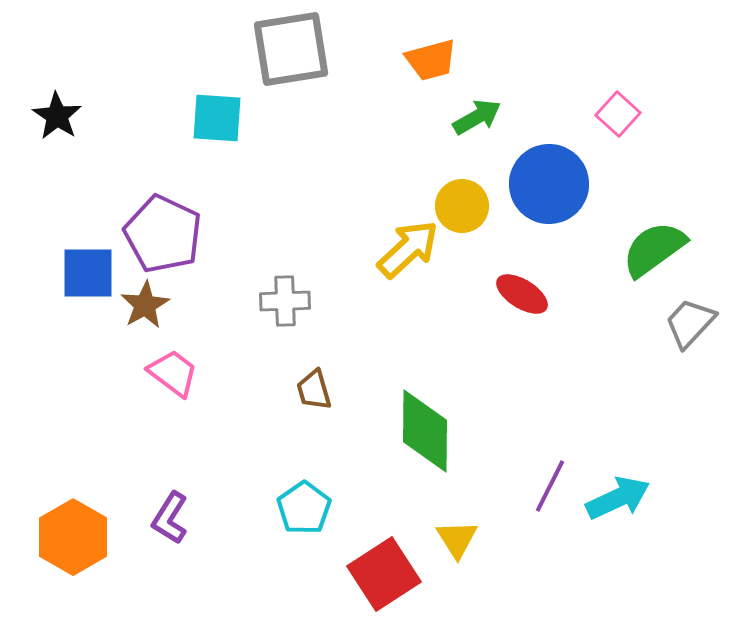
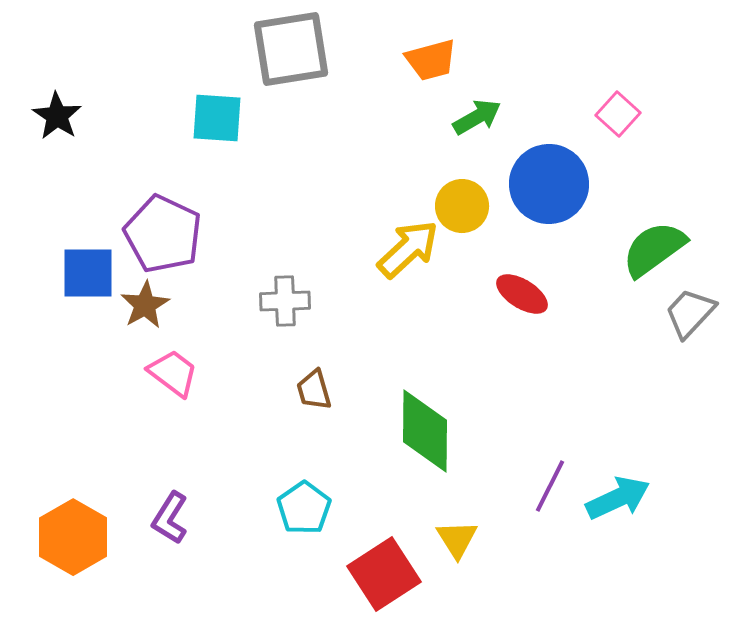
gray trapezoid: moved 10 px up
